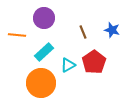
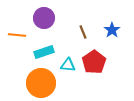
blue star: rotated 21 degrees clockwise
cyan rectangle: rotated 24 degrees clockwise
cyan triangle: rotated 35 degrees clockwise
